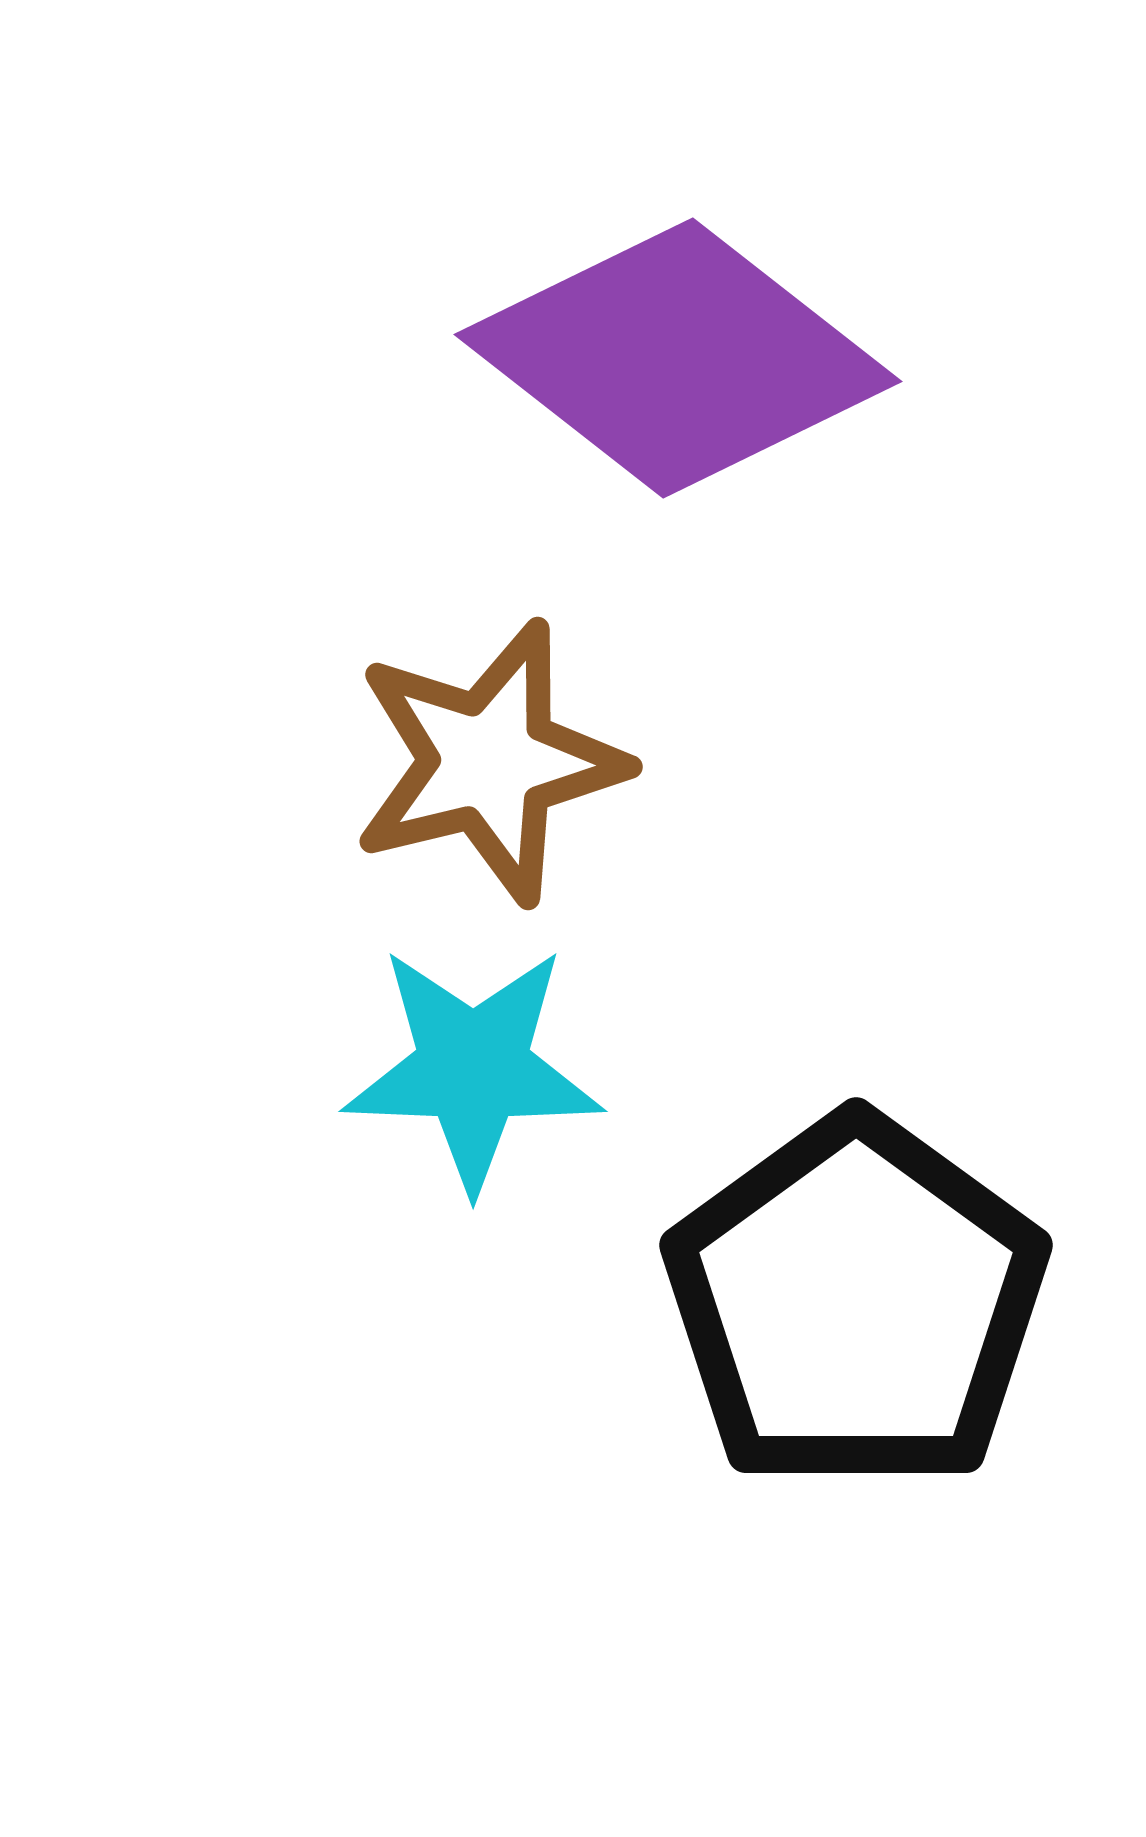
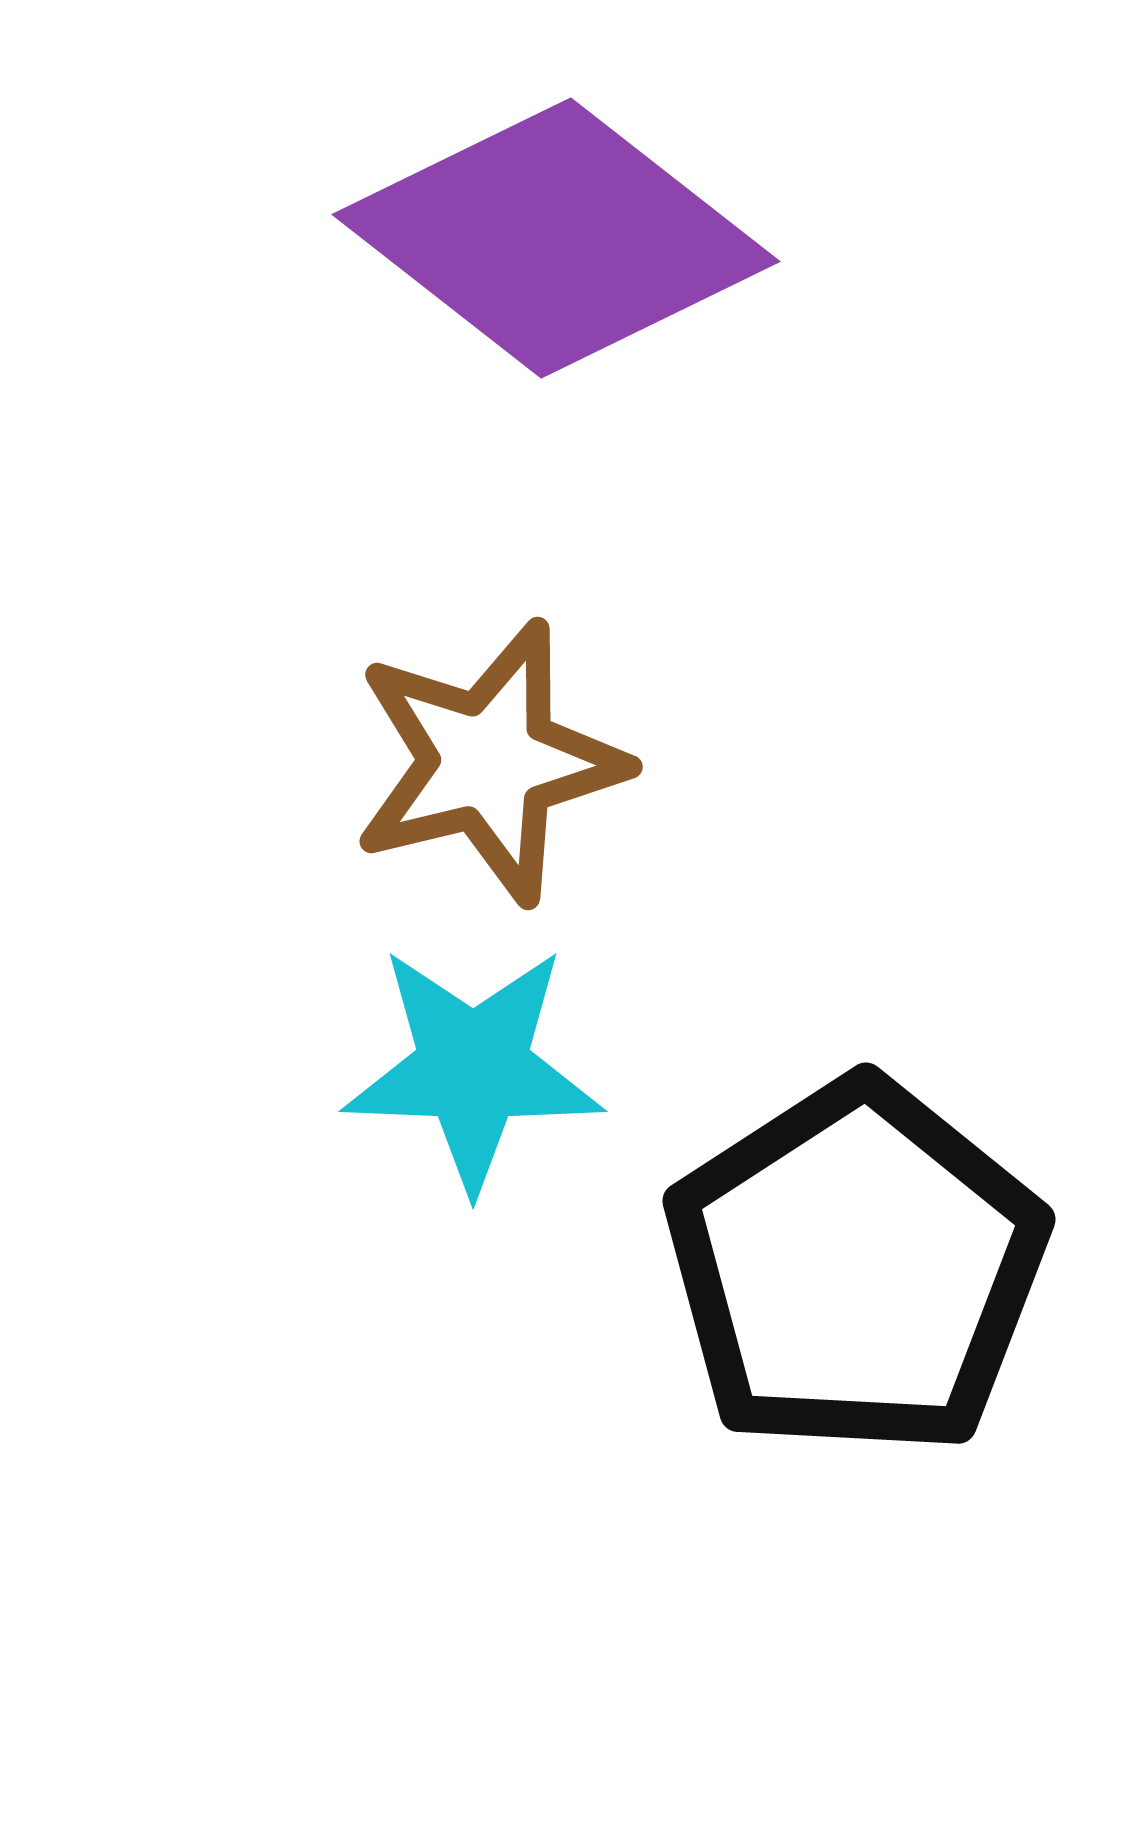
purple diamond: moved 122 px left, 120 px up
black pentagon: moved 35 px up; rotated 3 degrees clockwise
